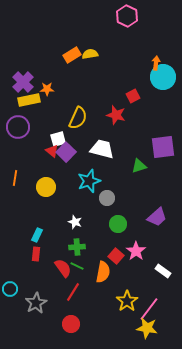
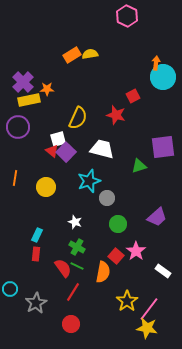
green cross at (77, 247): rotated 35 degrees clockwise
